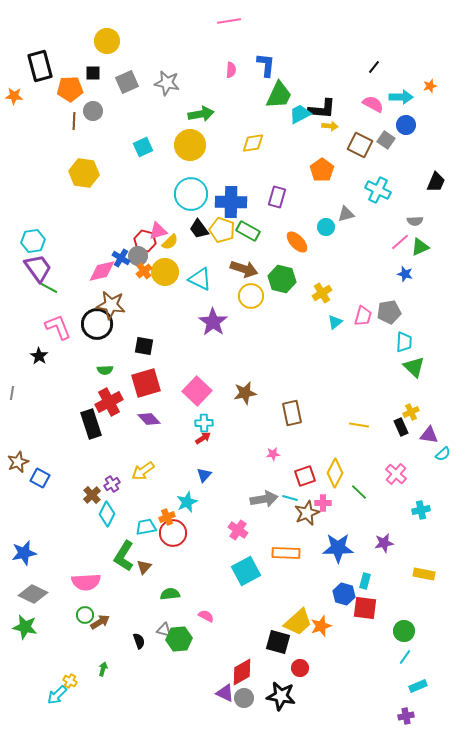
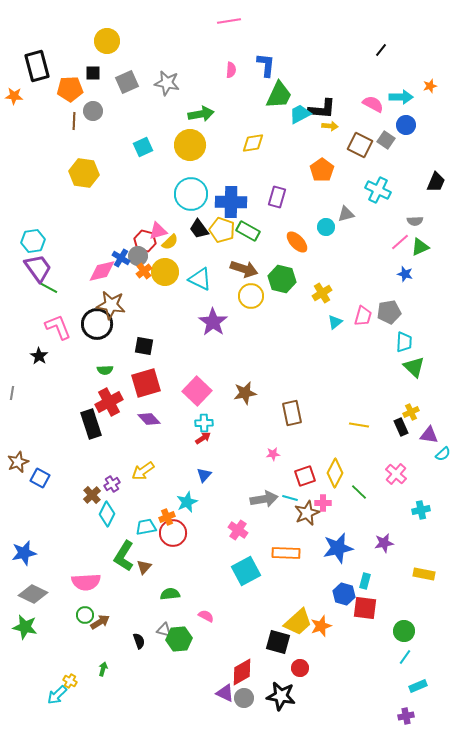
black rectangle at (40, 66): moved 3 px left
black line at (374, 67): moved 7 px right, 17 px up
blue star at (338, 548): rotated 12 degrees counterclockwise
